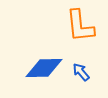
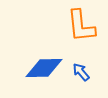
orange L-shape: moved 1 px right
